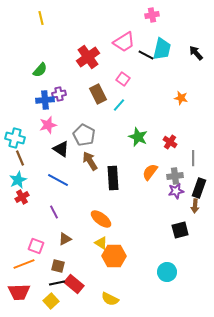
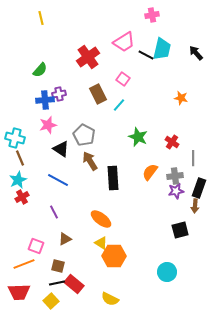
red cross at (170, 142): moved 2 px right
